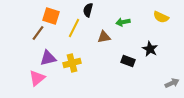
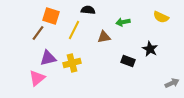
black semicircle: rotated 80 degrees clockwise
yellow line: moved 2 px down
